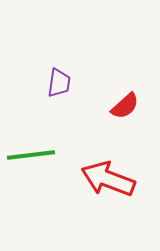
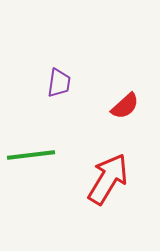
red arrow: rotated 100 degrees clockwise
